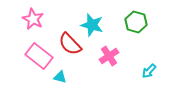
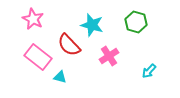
red semicircle: moved 1 px left, 1 px down
pink rectangle: moved 1 px left, 1 px down
